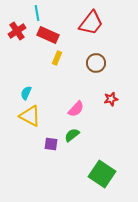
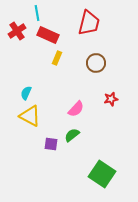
red trapezoid: moved 2 px left; rotated 24 degrees counterclockwise
